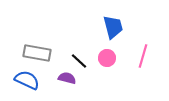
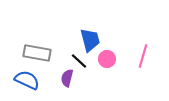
blue trapezoid: moved 23 px left, 13 px down
pink circle: moved 1 px down
purple semicircle: rotated 90 degrees counterclockwise
